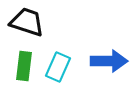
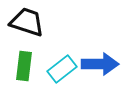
blue arrow: moved 9 px left, 3 px down
cyan rectangle: moved 4 px right, 2 px down; rotated 28 degrees clockwise
